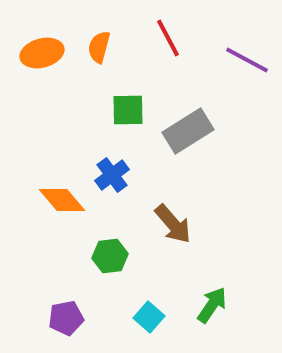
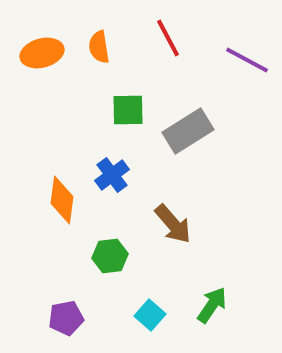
orange semicircle: rotated 24 degrees counterclockwise
orange diamond: rotated 48 degrees clockwise
cyan square: moved 1 px right, 2 px up
